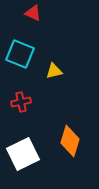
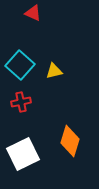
cyan square: moved 11 px down; rotated 20 degrees clockwise
